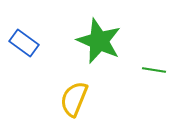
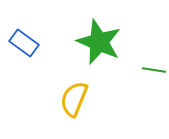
green star: moved 1 px down
